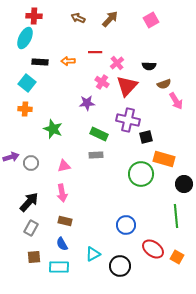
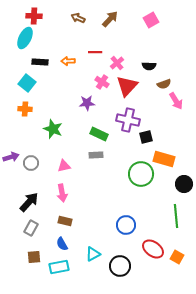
cyan rectangle at (59, 267): rotated 12 degrees counterclockwise
